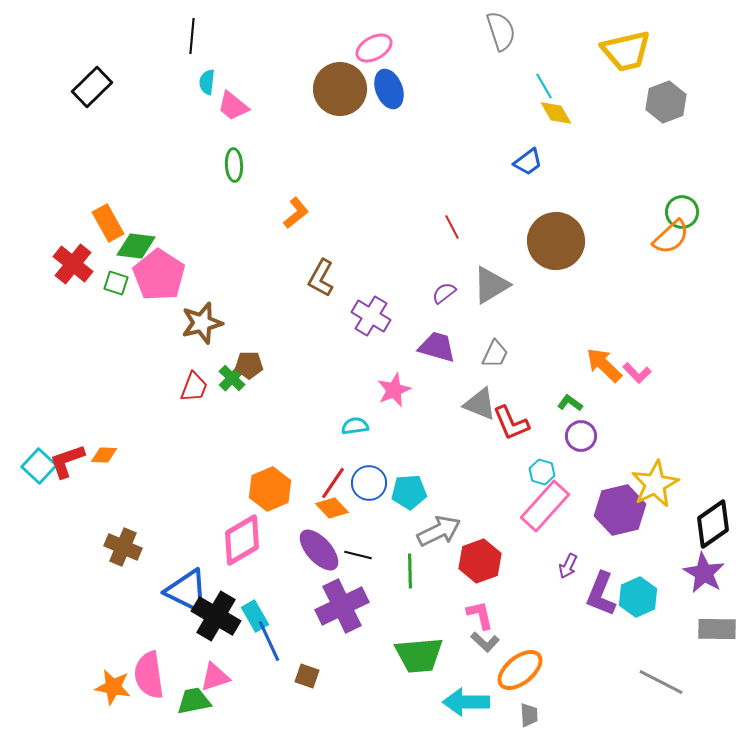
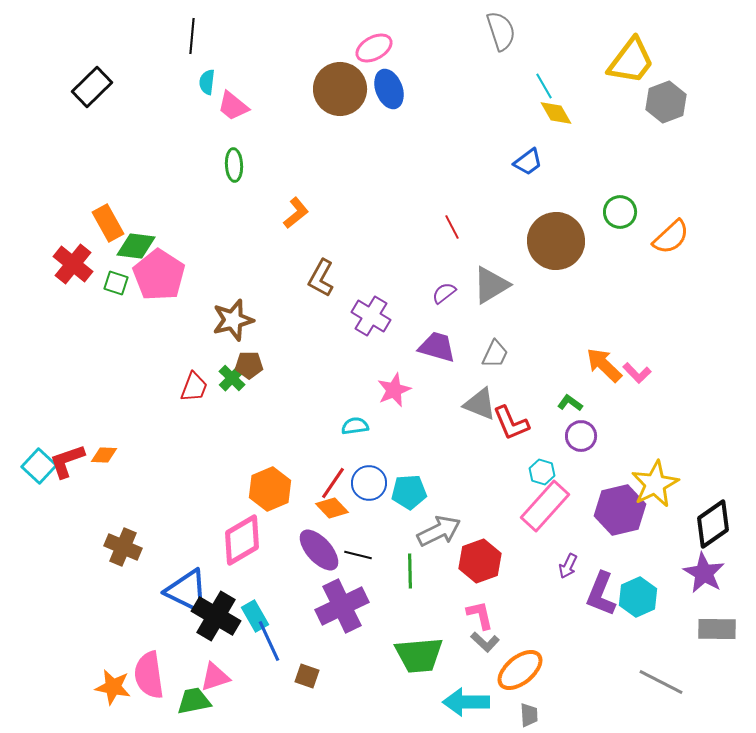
yellow trapezoid at (626, 51): moved 5 px right, 10 px down; rotated 40 degrees counterclockwise
green circle at (682, 212): moved 62 px left
brown star at (202, 323): moved 31 px right, 3 px up
